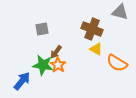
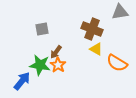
gray triangle: rotated 24 degrees counterclockwise
green star: moved 3 px left
